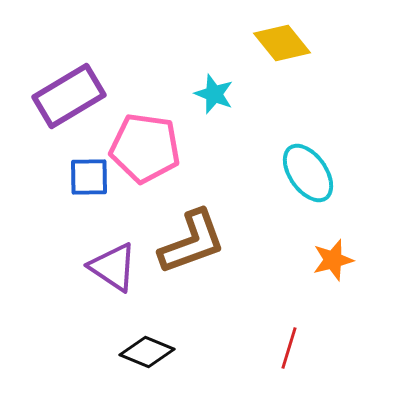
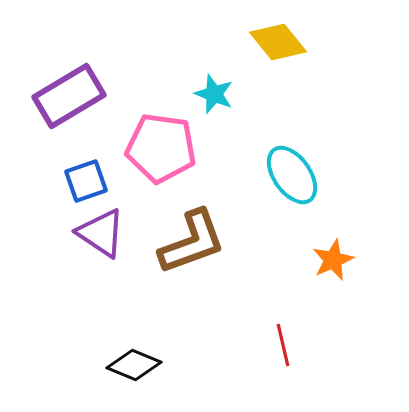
yellow diamond: moved 4 px left, 1 px up
pink pentagon: moved 16 px right
cyan ellipse: moved 16 px left, 2 px down
blue square: moved 3 px left, 4 px down; rotated 18 degrees counterclockwise
orange star: rotated 9 degrees counterclockwise
purple triangle: moved 12 px left, 34 px up
red line: moved 6 px left, 3 px up; rotated 30 degrees counterclockwise
black diamond: moved 13 px left, 13 px down
